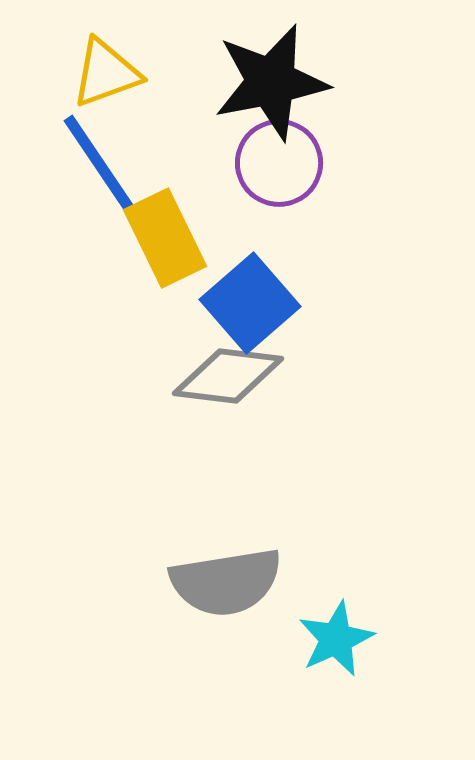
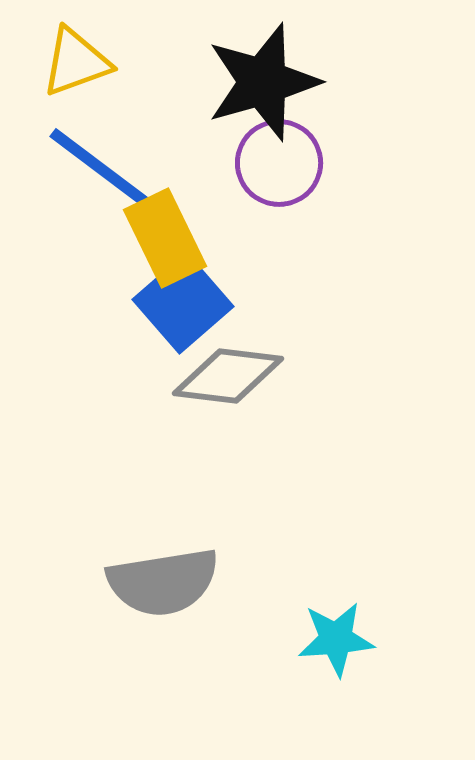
yellow triangle: moved 30 px left, 11 px up
black star: moved 8 px left; rotated 5 degrees counterclockwise
blue line: rotated 19 degrees counterclockwise
blue square: moved 67 px left
gray semicircle: moved 63 px left
cyan star: rotated 20 degrees clockwise
